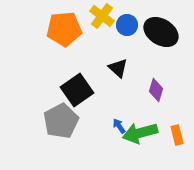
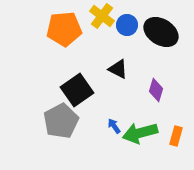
black triangle: moved 1 px down; rotated 15 degrees counterclockwise
blue arrow: moved 5 px left
orange rectangle: moved 1 px left, 1 px down; rotated 30 degrees clockwise
